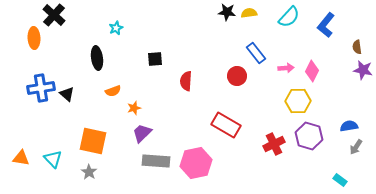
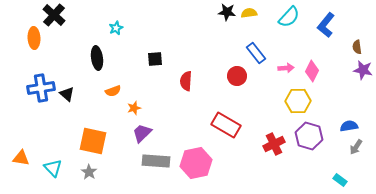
cyan triangle: moved 9 px down
